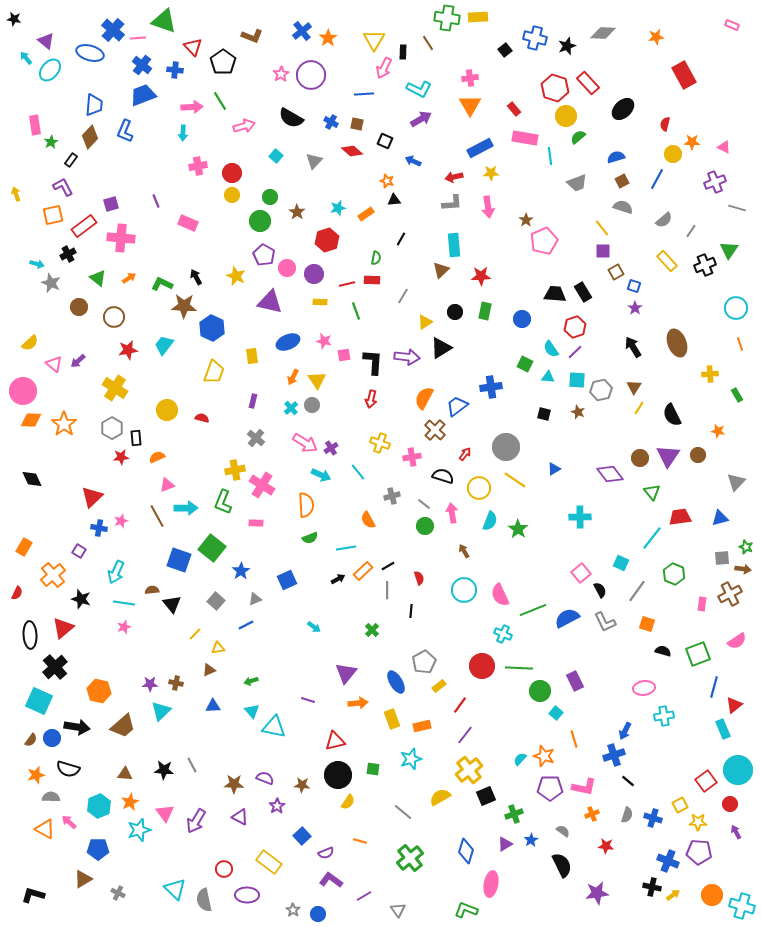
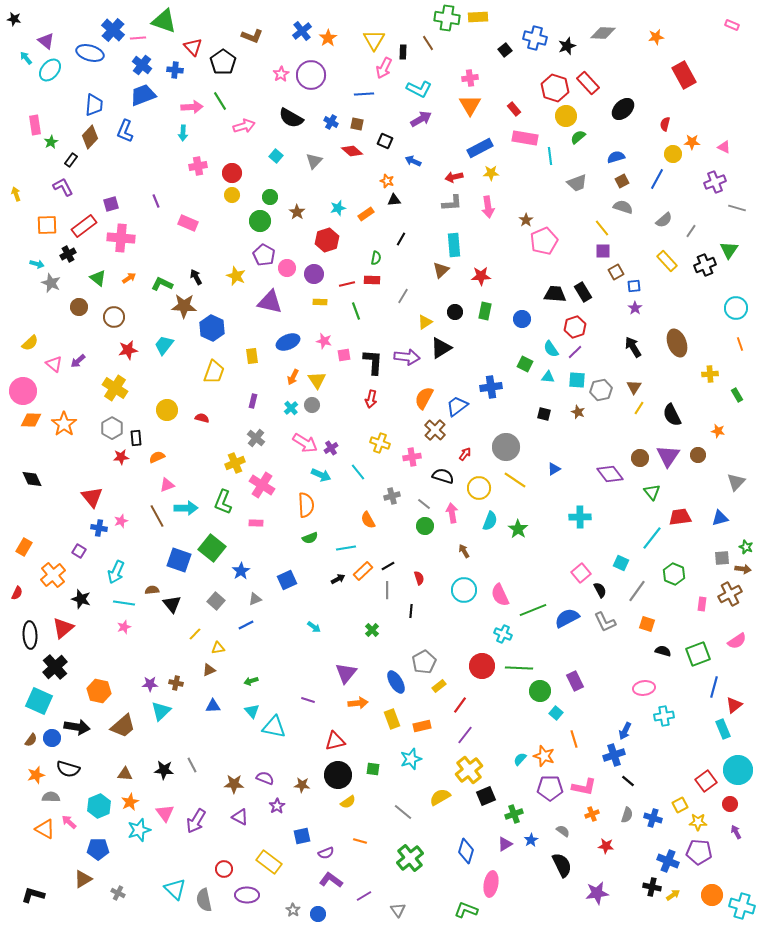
orange square at (53, 215): moved 6 px left, 10 px down; rotated 10 degrees clockwise
blue square at (634, 286): rotated 24 degrees counterclockwise
yellow cross at (235, 470): moved 7 px up; rotated 12 degrees counterclockwise
red triangle at (92, 497): rotated 25 degrees counterclockwise
yellow semicircle at (348, 802): rotated 21 degrees clockwise
blue square at (302, 836): rotated 30 degrees clockwise
